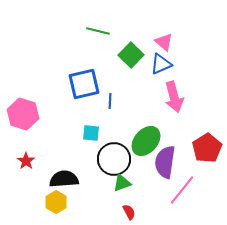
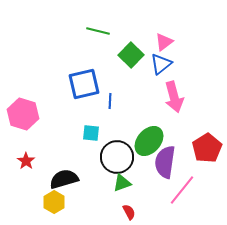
pink triangle: rotated 42 degrees clockwise
blue triangle: rotated 15 degrees counterclockwise
green ellipse: moved 3 px right
black circle: moved 3 px right, 2 px up
black semicircle: rotated 12 degrees counterclockwise
yellow hexagon: moved 2 px left
